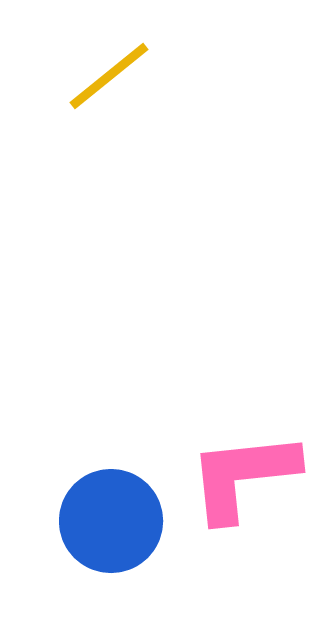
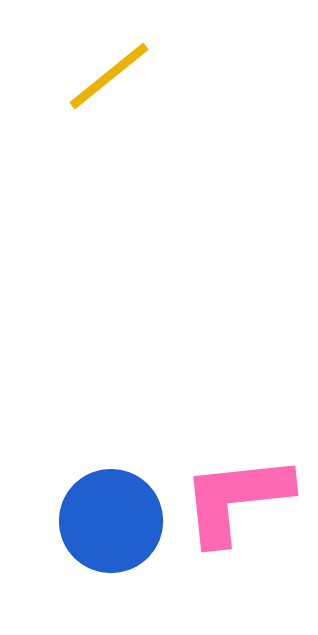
pink L-shape: moved 7 px left, 23 px down
